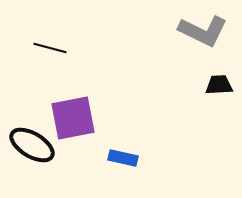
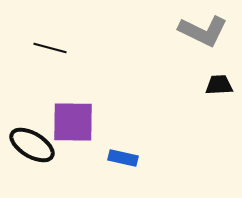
purple square: moved 4 px down; rotated 12 degrees clockwise
